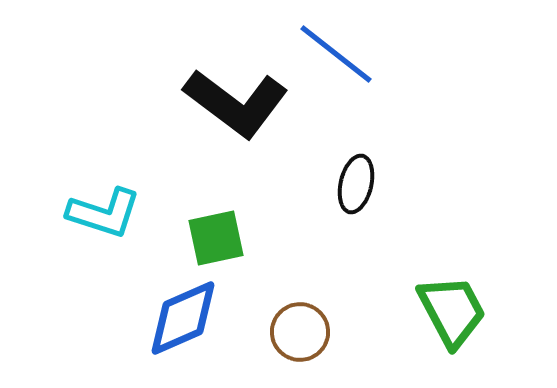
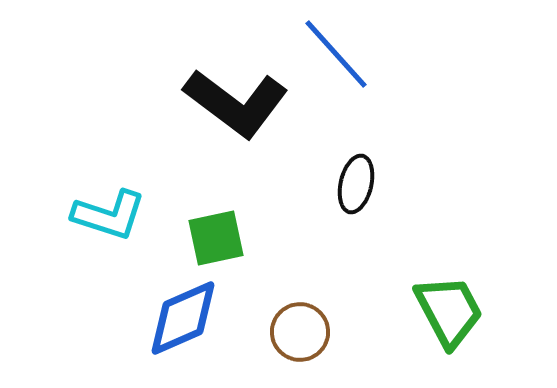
blue line: rotated 10 degrees clockwise
cyan L-shape: moved 5 px right, 2 px down
green trapezoid: moved 3 px left
